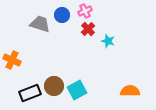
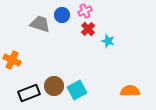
black rectangle: moved 1 px left
